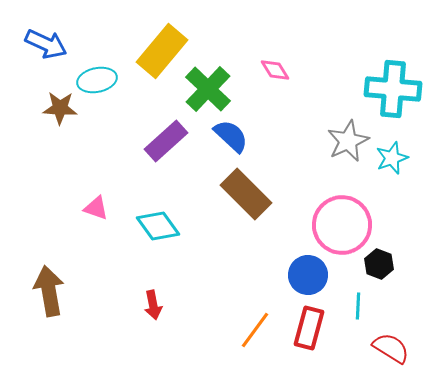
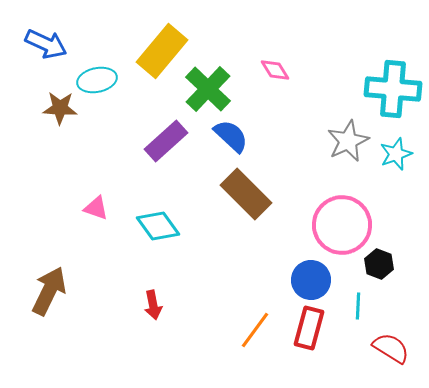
cyan star: moved 4 px right, 4 px up
blue circle: moved 3 px right, 5 px down
brown arrow: rotated 36 degrees clockwise
